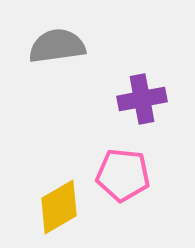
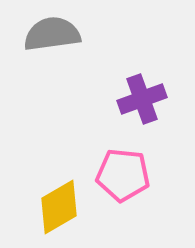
gray semicircle: moved 5 px left, 12 px up
purple cross: rotated 9 degrees counterclockwise
